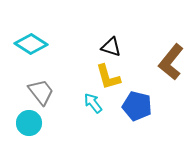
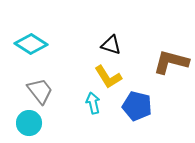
black triangle: moved 2 px up
brown L-shape: rotated 66 degrees clockwise
yellow L-shape: rotated 16 degrees counterclockwise
gray trapezoid: moved 1 px left, 1 px up
cyan arrow: rotated 25 degrees clockwise
